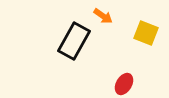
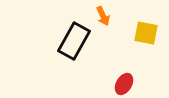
orange arrow: rotated 30 degrees clockwise
yellow square: rotated 10 degrees counterclockwise
